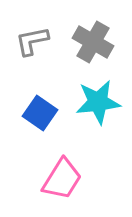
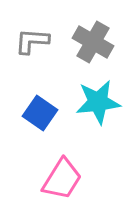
gray L-shape: rotated 15 degrees clockwise
